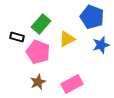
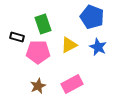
green rectangle: moved 2 px right; rotated 60 degrees counterclockwise
yellow triangle: moved 2 px right, 6 px down
blue star: moved 3 px left, 2 px down; rotated 30 degrees counterclockwise
pink pentagon: rotated 20 degrees counterclockwise
brown star: moved 4 px down
